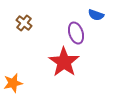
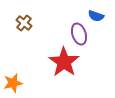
blue semicircle: moved 1 px down
purple ellipse: moved 3 px right, 1 px down
